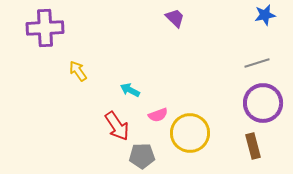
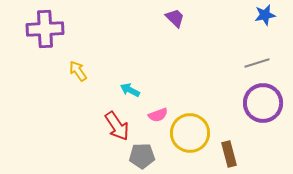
purple cross: moved 1 px down
brown rectangle: moved 24 px left, 8 px down
